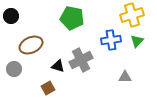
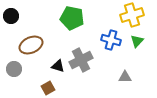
blue cross: rotated 24 degrees clockwise
